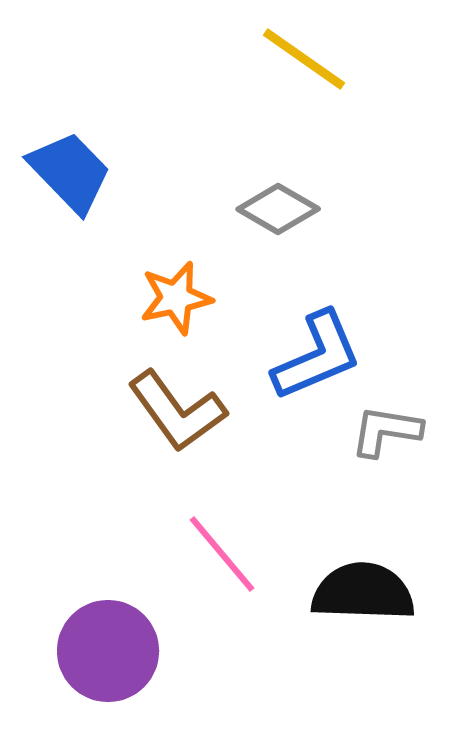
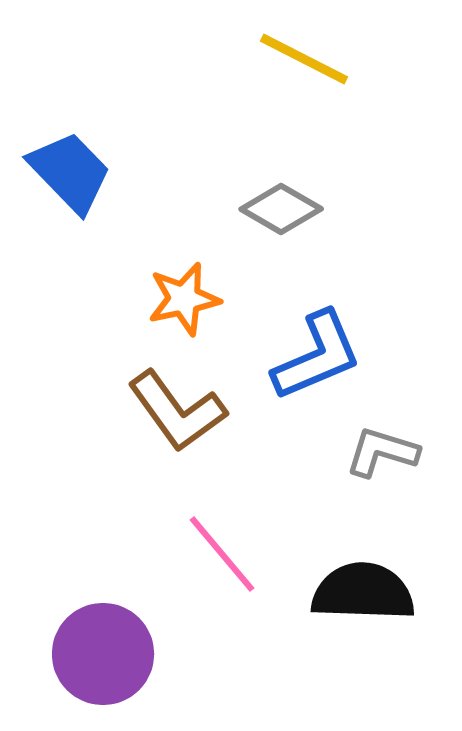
yellow line: rotated 8 degrees counterclockwise
gray diamond: moved 3 px right
orange star: moved 8 px right, 1 px down
gray L-shape: moved 4 px left, 21 px down; rotated 8 degrees clockwise
purple circle: moved 5 px left, 3 px down
